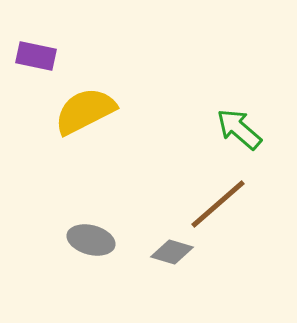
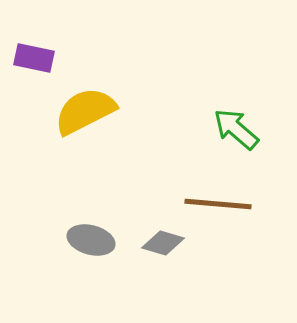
purple rectangle: moved 2 px left, 2 px down
green arrow: moved 3 px left
brown line: rotated 46 degrees clockwise
gray diamond: moved 9 px left, 9 px up
